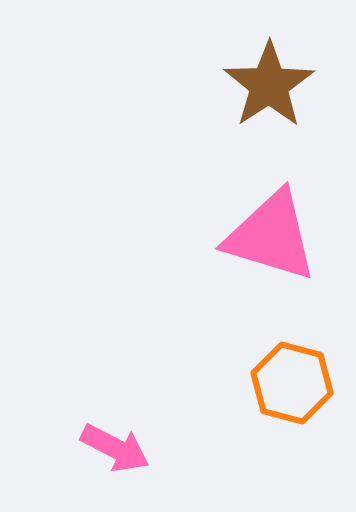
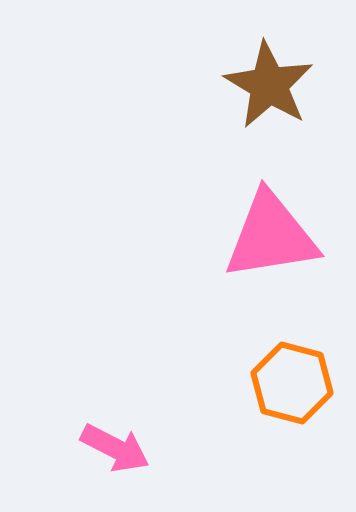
brown star: rotated 8 degrees counterclockwise
pink triangle: rotated 26 degrees counterclockwise
